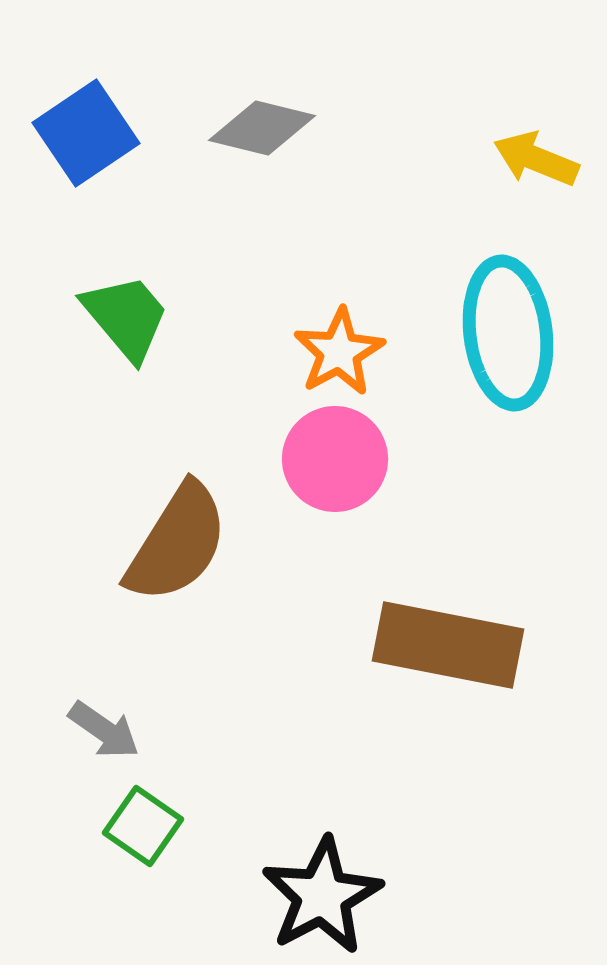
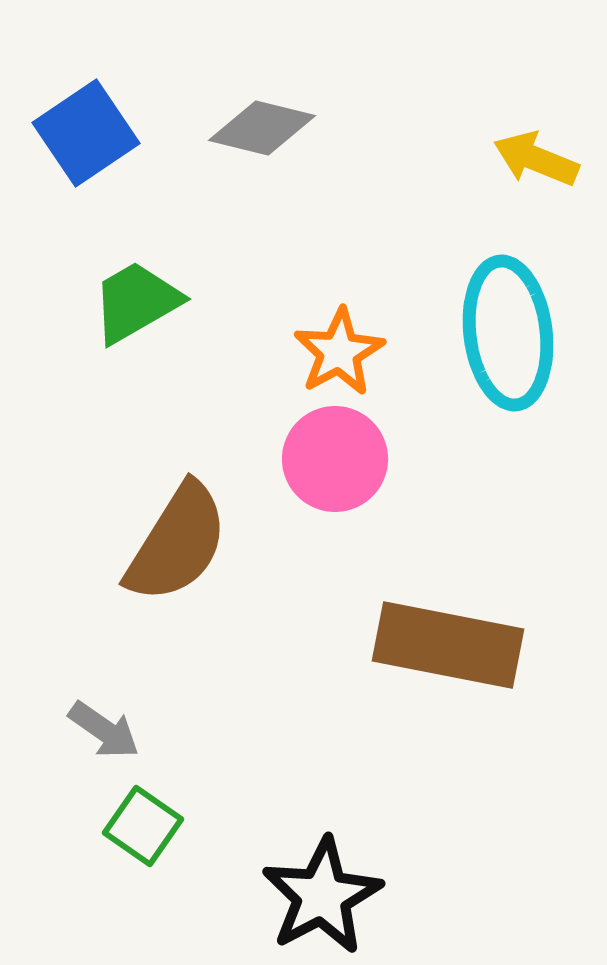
green trapezoid: moved 10 px right, 15 px up; rotated 80 degrees counterclockwise
